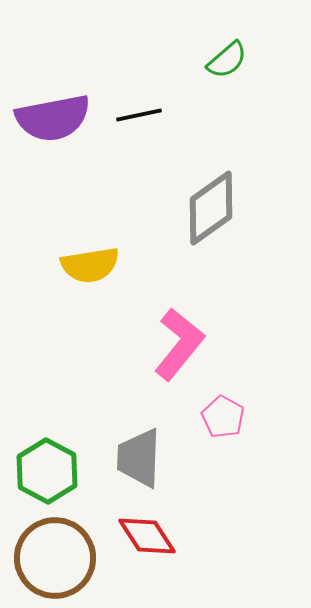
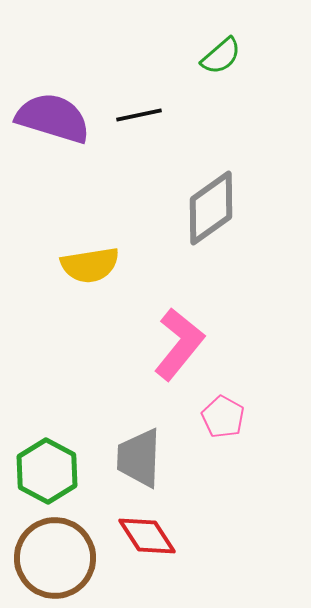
green semicircle: moved 6 px left, 4 px up
purple semicircle: rotated 152 degrees counterclockwise
